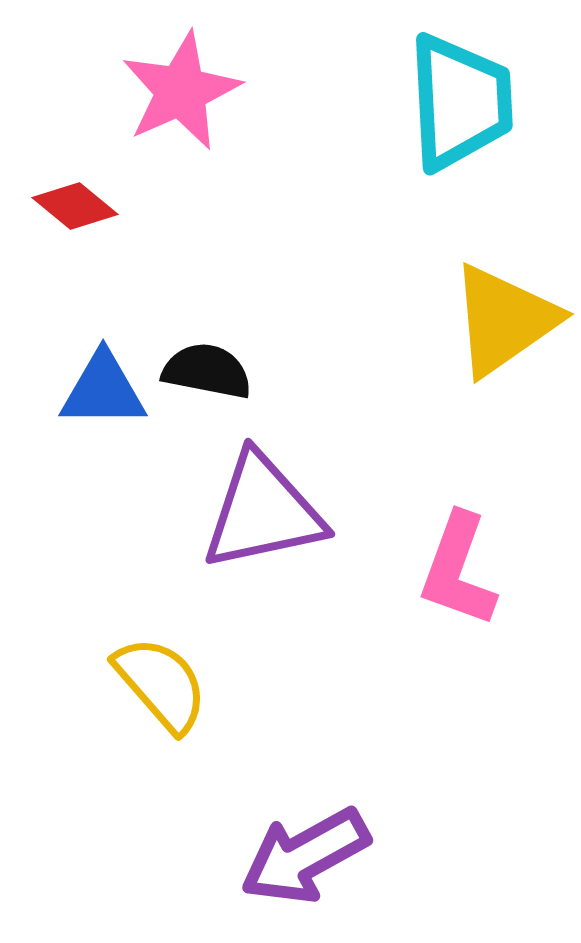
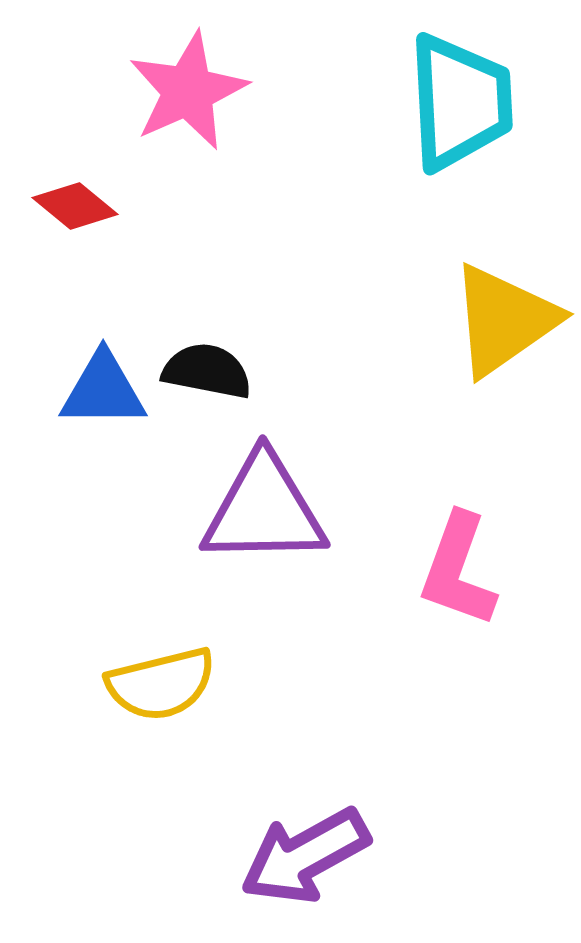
pink star: moved 7 px right
purple triangle: moved 1 px right, 2 px up; rotated 11 degrees clockwise
yellow semicircle: rotated 117 degrees clockwise
